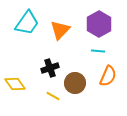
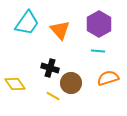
orange triangle: rotated 25 degrees counterclockwise
black cross: rotated 36 degrees clockwise
orange semicircle: moved 2 px down; rotated 130 degrees counterclockwise
brown circle: moved 4 px left
